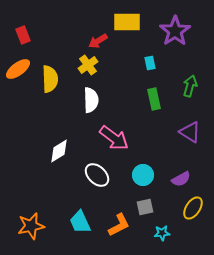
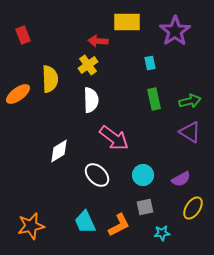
red arrow: rotated 36 degrees clockwise
orange ellipse: moved 25 px down
green arrow: moved 15 px down; rotated 60 degrees clockwise
cyan trapezoid: moved 5 px right
